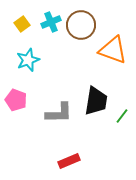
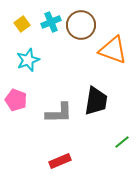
green line: moved 26 px down; rotated 14 degrees clockwise
red rectangle: moved 9 px left
